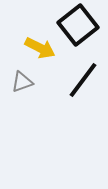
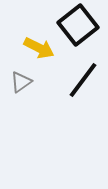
yellow arrow: moved 1 px left
gray triangle: moved 1 px left; rotated 15 degrees counterclockwise
